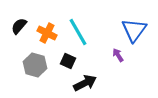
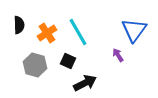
black semicircle: moved 1 px up; rotated 138 degrees clockwise
orange cross: rotated 30 degrees clockwise
